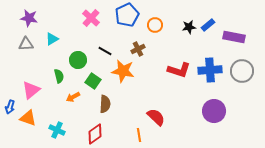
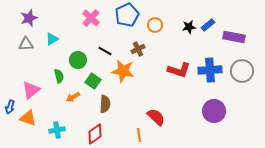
purple star: rotated 30 degrees counterclockwise
cyan cross: rotated 35 degrees counterclockwise
